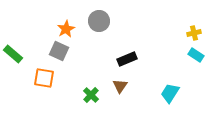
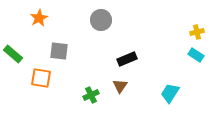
gray circle: moved 2 px right, 1 px up
orange star: moved 27 px left, 11 px up
yellow cross: moved 3 px right, 1 px up
gray square: rotated 18 degrees counterclockwise
orange square: moved 3 px left
green cross: rotated 21 degrees clockwise
